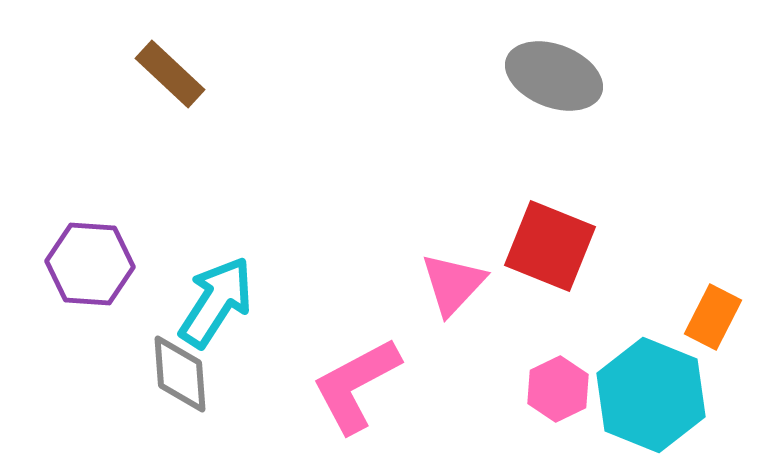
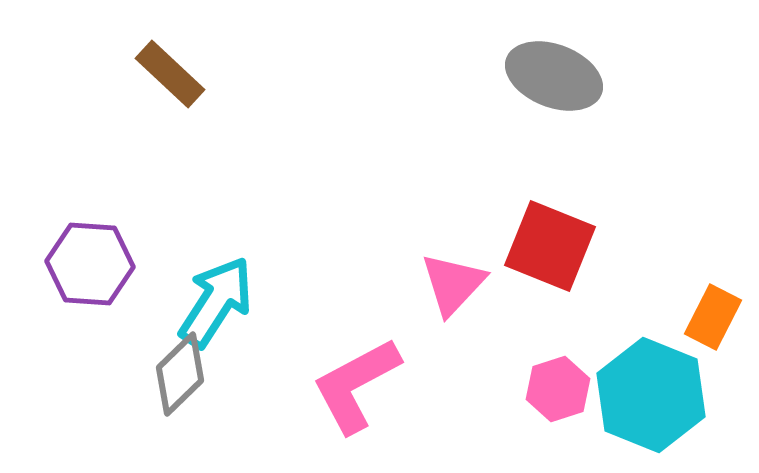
gray diamond: rotated 50 degrees clockwise
pink hexagon: rotated 8 degrees clockwise
